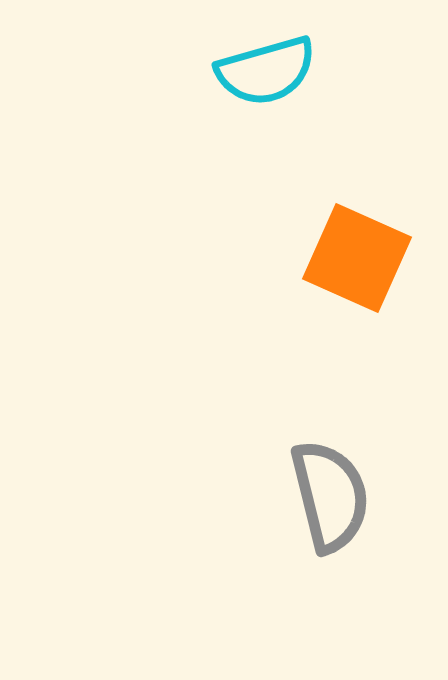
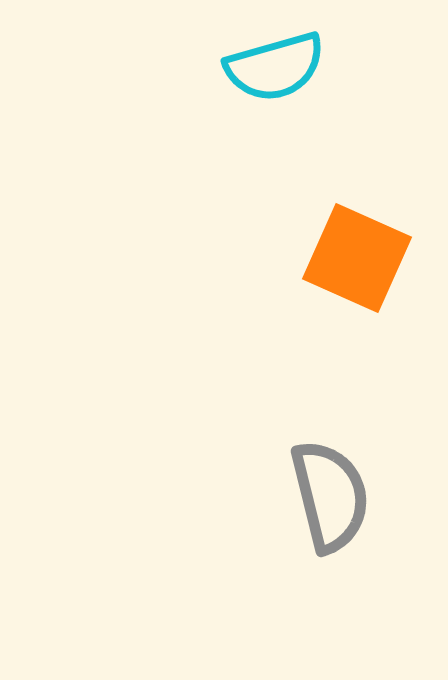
cyan semicircle: moved 9 px right, 4 px up
